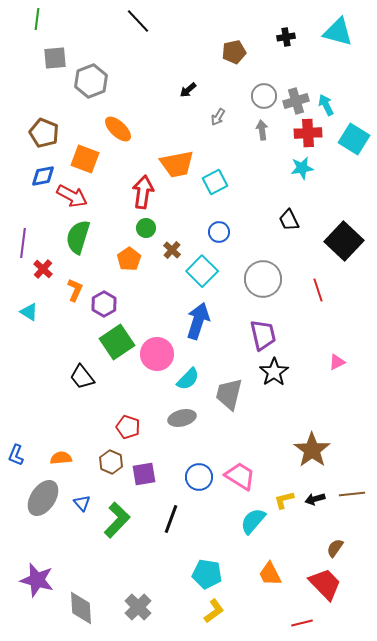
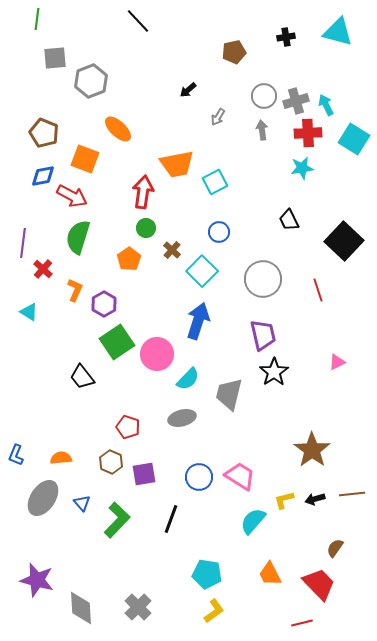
red trapezoid at (325, 584): moved 6 px left
